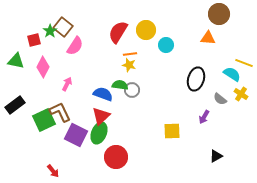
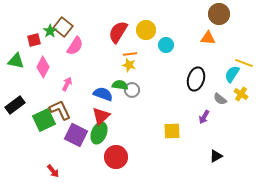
cyan semicircle: rotated 90 degrees counterclockwise
brown L-shape: moved 2 px up
